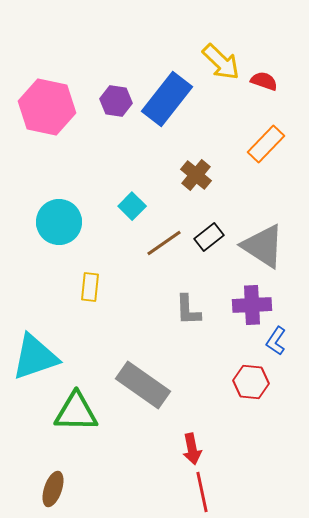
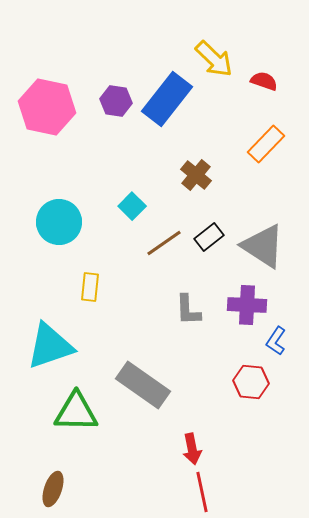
yellow arrow: moved 7 px left, 3 px up
purple cross: moved 5 px left; rotated 6 degrees clockwise
cyan triangle: moved 15 px right, 11 px up
